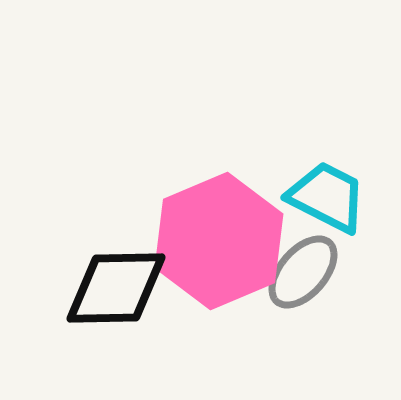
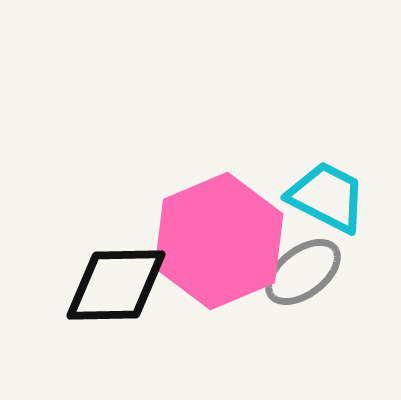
gray ellipse: rotated 12 degrees clockwise
black diamond: moved 3 px up
